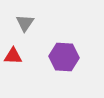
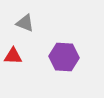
gray triangle: rotated 42 degrees counterclockwise
